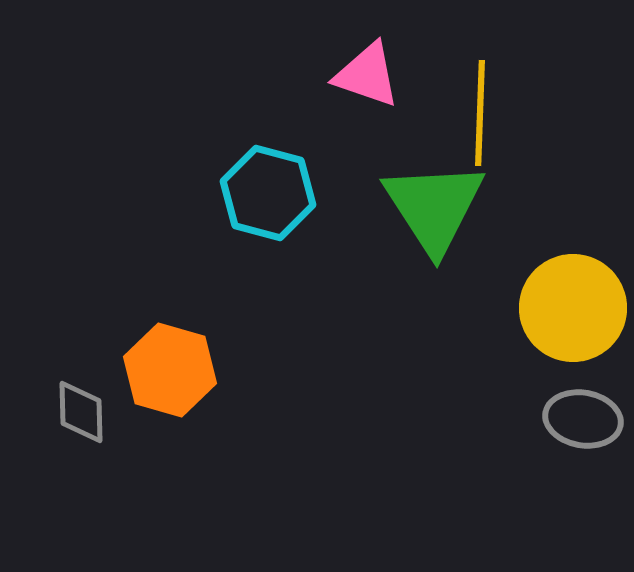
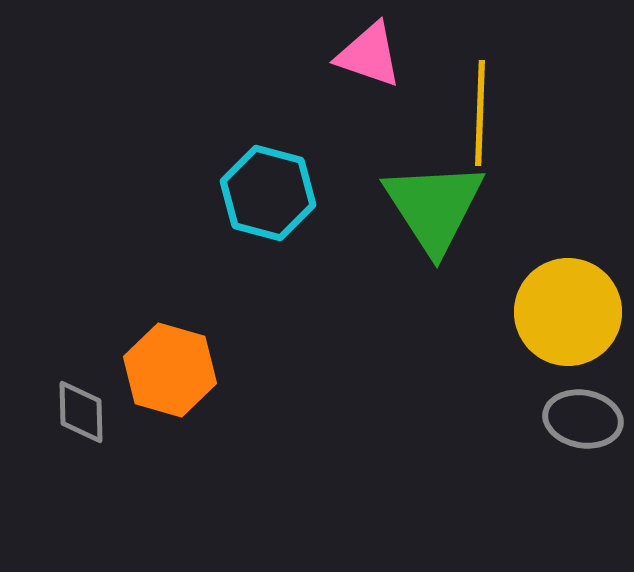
pink triangle: moved 2 px right, 20 px up
yellow circle: moved 5 px left, 4 px down
